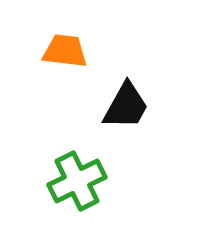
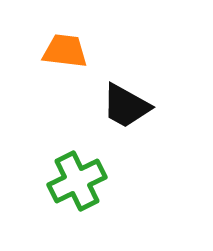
black trapezoid: rotated 90 degrees clockwise
